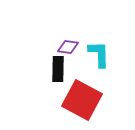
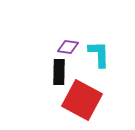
black rectangle: moved 1 px right, 3 px down
